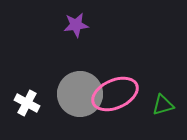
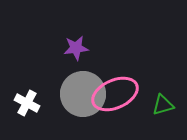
purple star: moved 23 px down
gray circle: moved 3 px right
